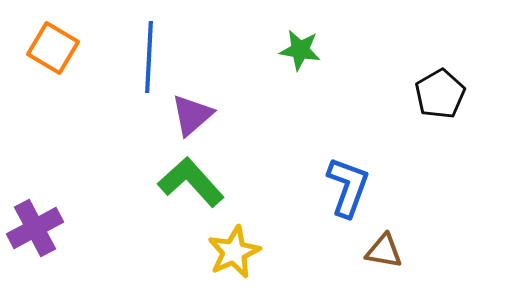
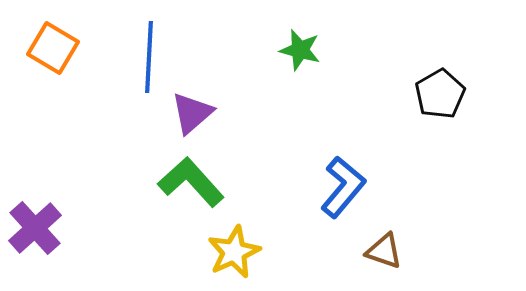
green star: rotated 6 degrees clockwise
purple triangle: moved 2 px up
blue L-shape: moved 5 px left; rotated 20 degrees clockwise
purple cross: rotated 14 degrees counterclockwise
brown triangle: rotated 9 degrees clockwise
